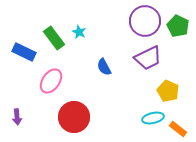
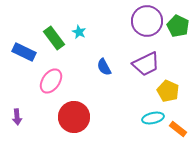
purple circle: moved 2 px right
purple trapezoid: moved 2 px left, 6 px down
